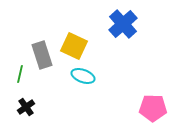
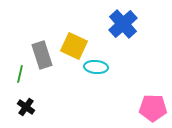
cyan ellipse: moved 13 px right, 9 px up; rotated 15 degrees counterclockwise
black cross: rotated 18 degrees counterclockwise
